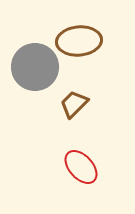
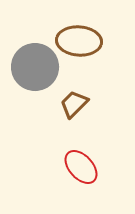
brown ellipse: rotated 9 degrees clockwise
